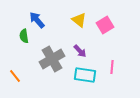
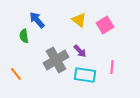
gray cross: moved 4 px right, 1 px down
orange line: moved 1 px right, 2 px up
